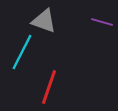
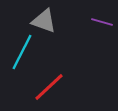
red line: rotated 28 degrees clockwise
